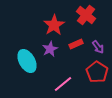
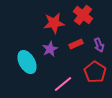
red cross: moved 3 px left
red star: moved 2 px up; rotated 25 degrees clockwise
purple arrow: moved 1 px right, 2 px up; rotated 16 degrees clockwise
cyan ellipse: moved 1 px down
red pentagon: moved 2 px left
